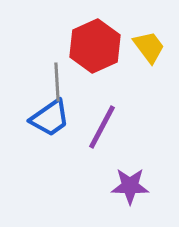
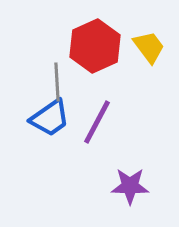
purple line: moved 5 px left, 5 px up
